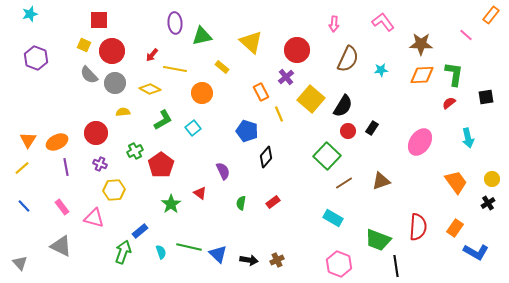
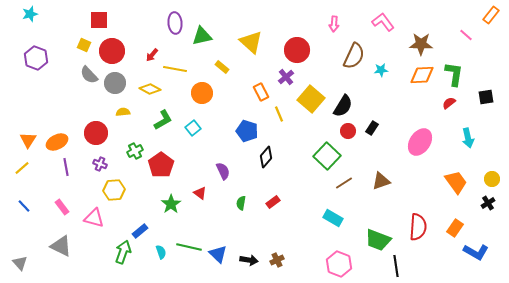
brown semicircle at (348, 59): moved 6 px right, 3 px up
